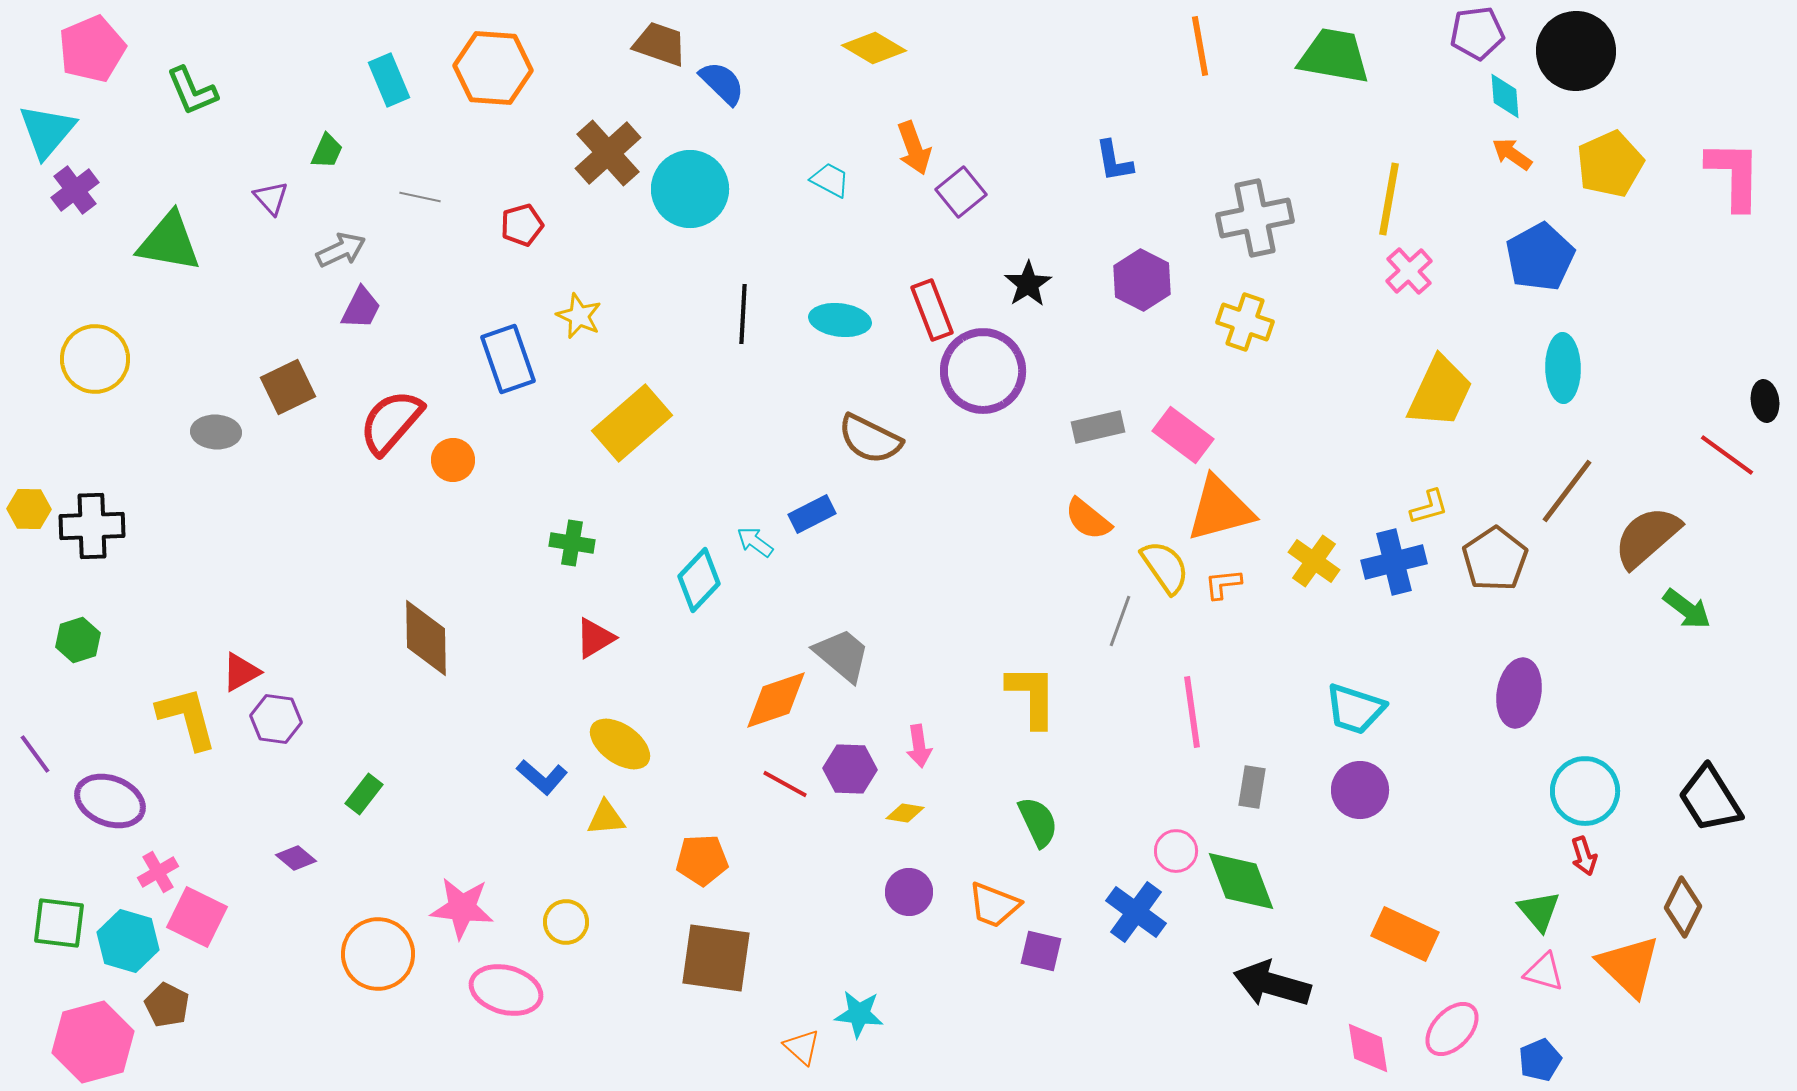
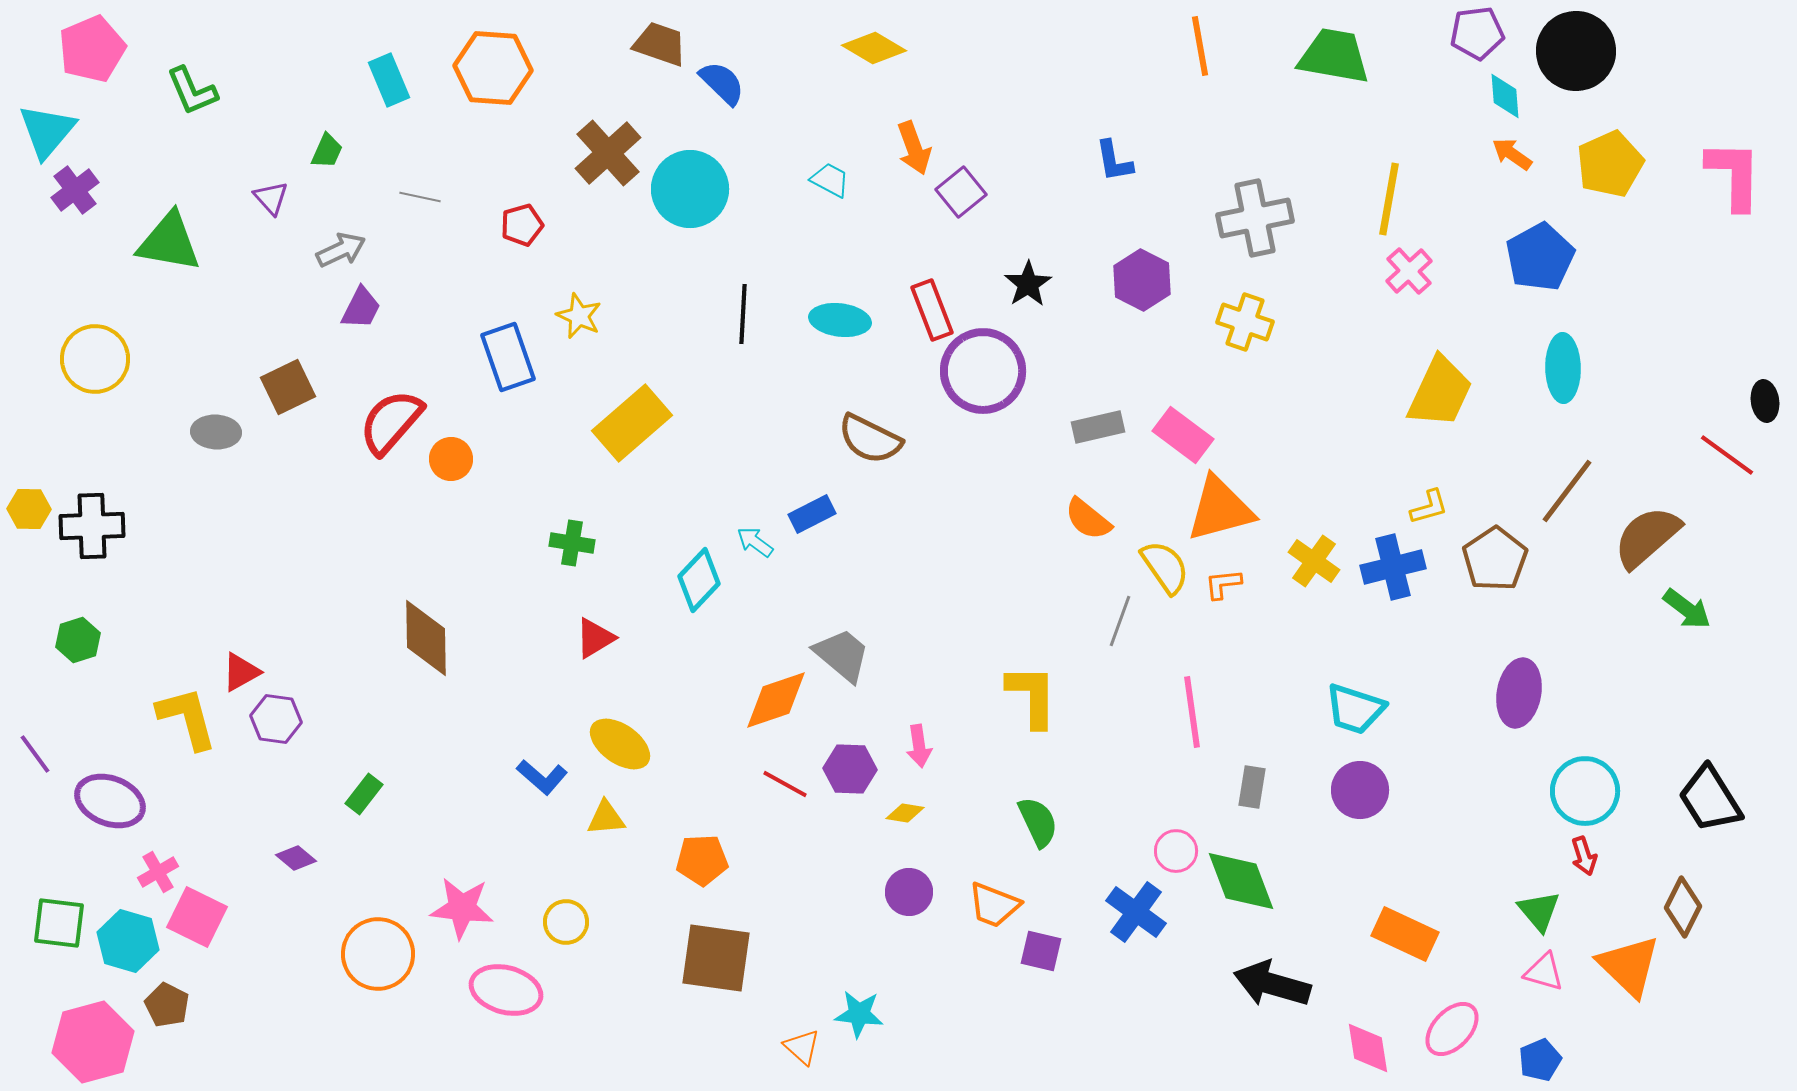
blue rectangle at (508, 359): moved 2 px up
orange circle at (453, 460): moved 2 px left, 1 px up
blue cross at (1394, 562): moved 1 px left, 5 px down
